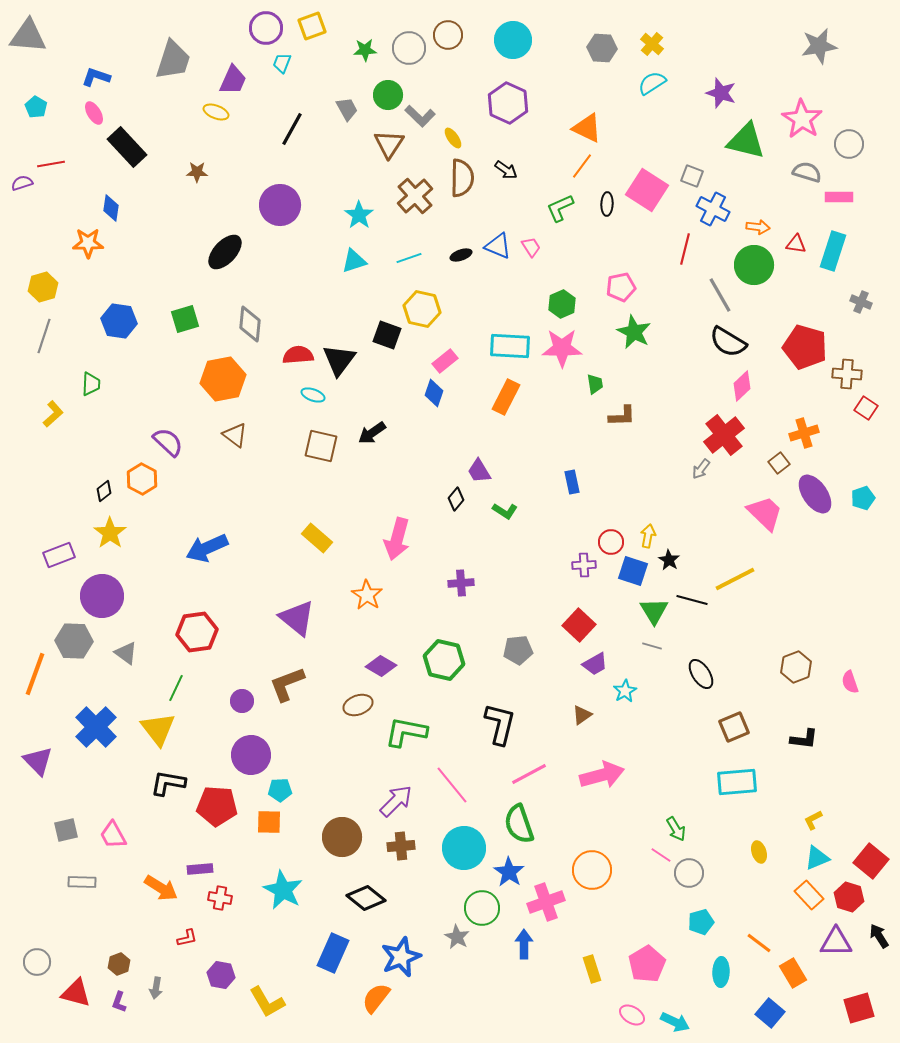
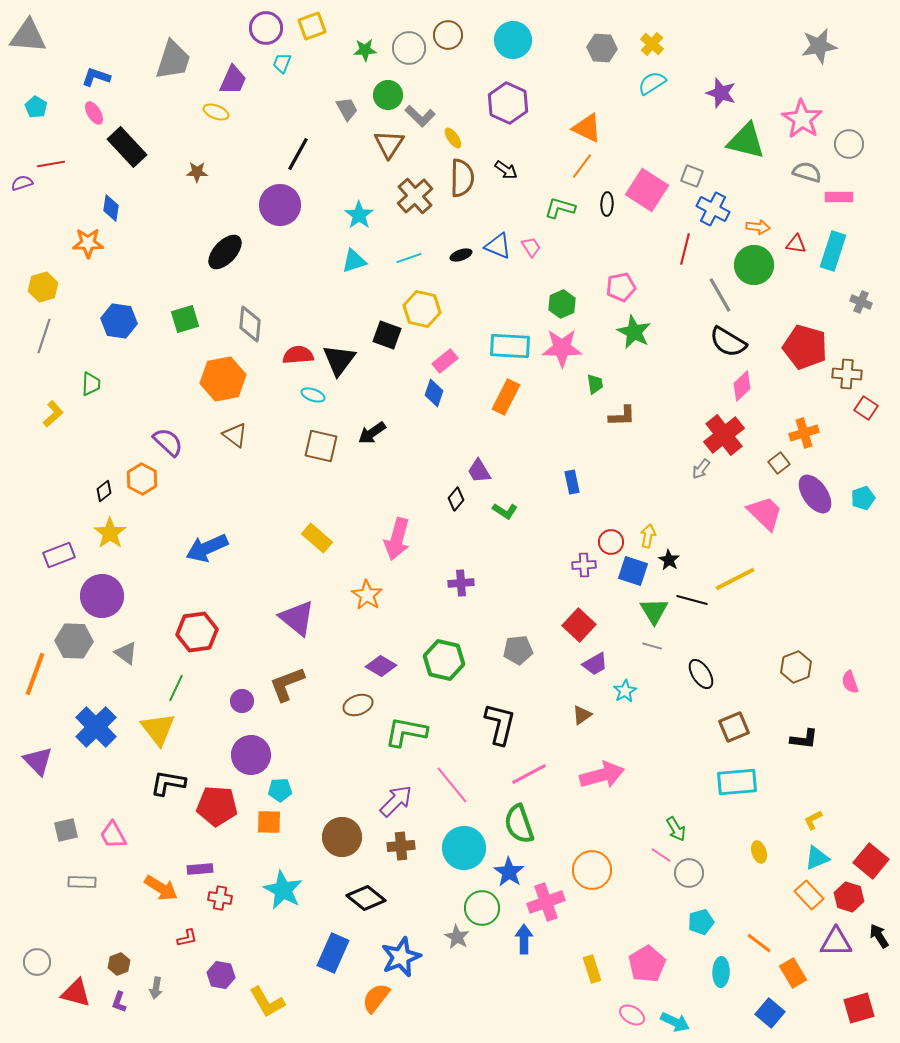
black line at (292, 129): moved 6 px right, 25 px down
green L-shape at (560, 208): rotated 40 degrees clockwise
blue arrow at (524, 944): moved 5 px up
